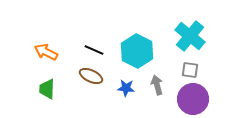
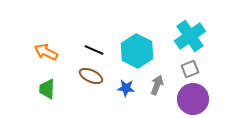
cyan cross: rotated 16 degrees clockwise
gray square: moved 1 px up; rotated 30 degrees counterclockwise
gray arrow: rotated 36 degrees clockwise
